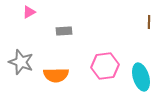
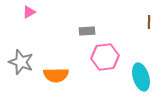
gray rectangle: moved 23 px right
pink hexagon: moved 9 px up
